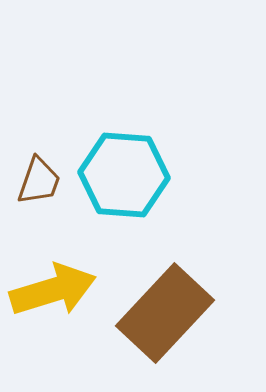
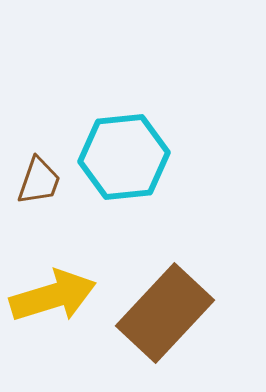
cyan hexagon: moved 18 px up; rotated 10 degrees counterclockwise
yellow arrow: moved 6 px down
